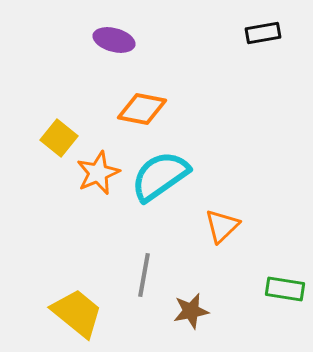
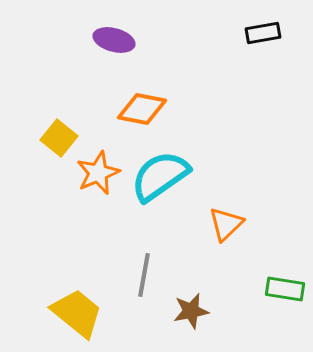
orange triangle: moved 4 px right, 2 px up
